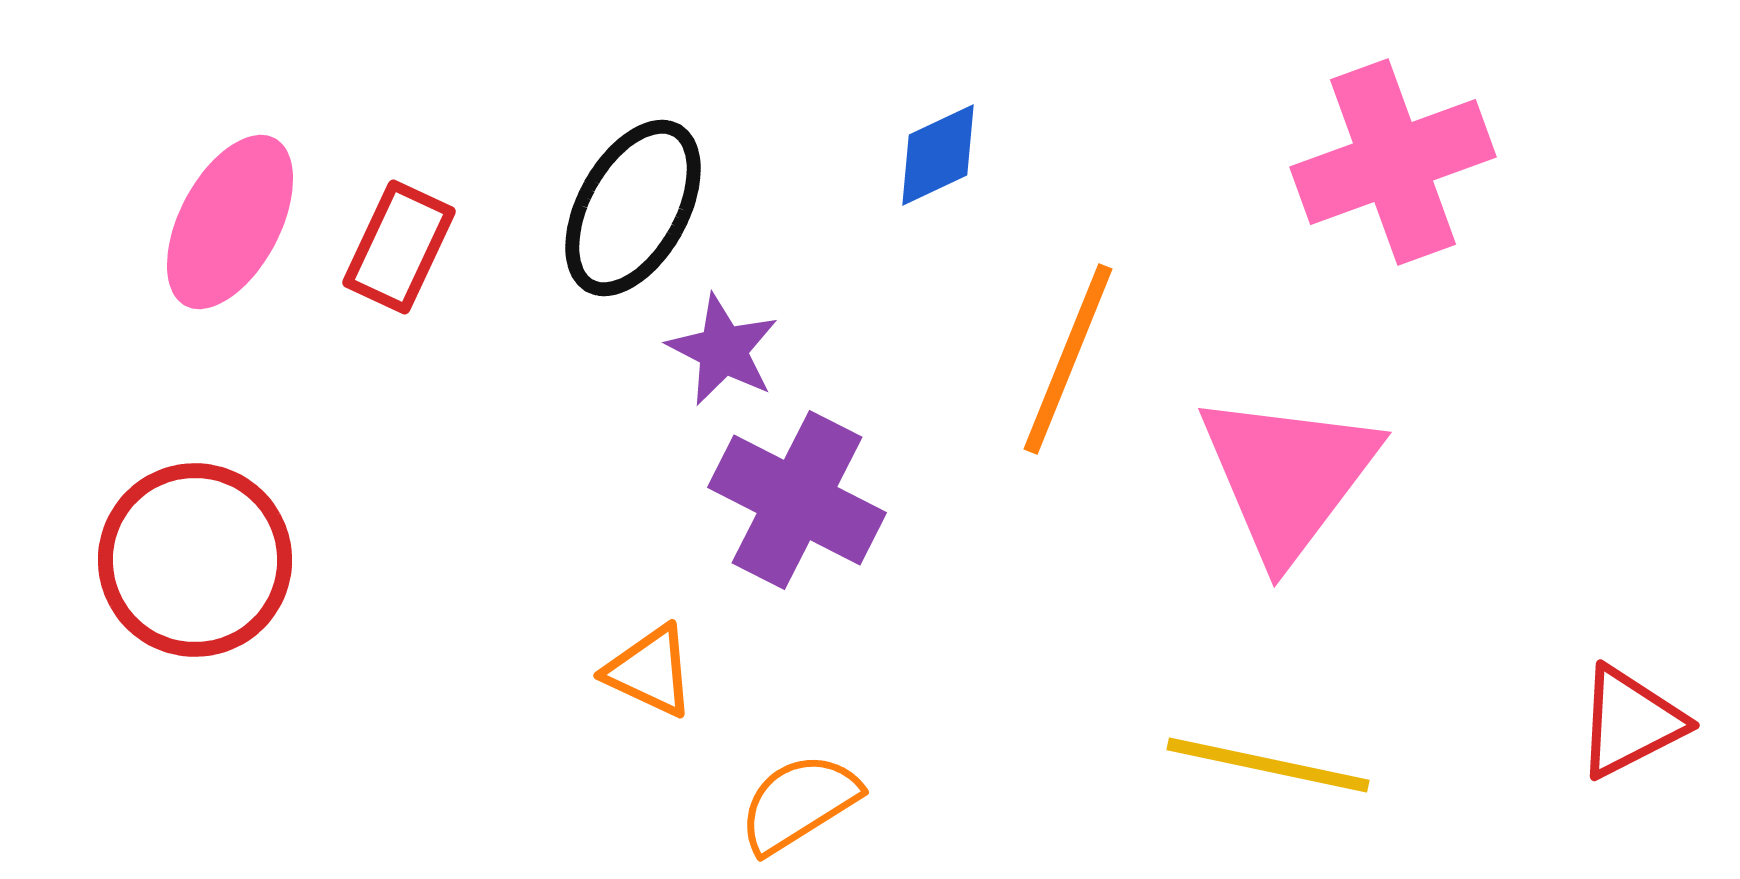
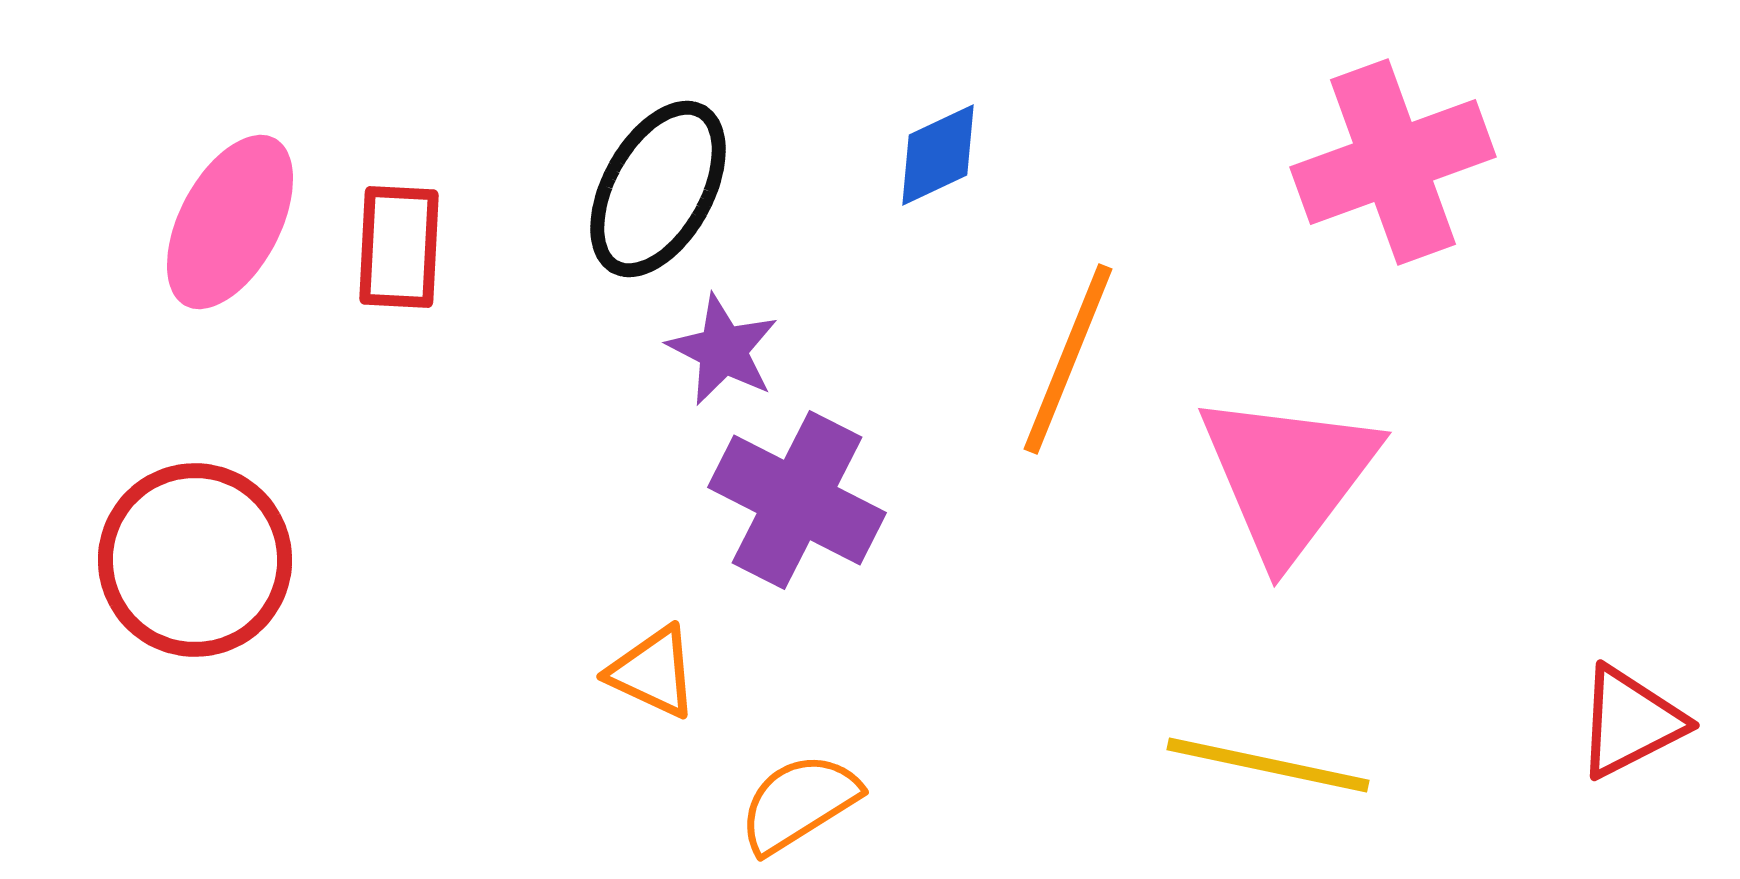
black ellipse: moved 25 px right, 19 px up
red rectangle: rotated 22 degrees counterclockwise
orange triangle: moved 3 px right, 1 px down
